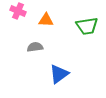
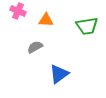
gray semicircle: rotated 21 degrees counterclockwise
